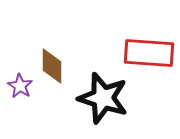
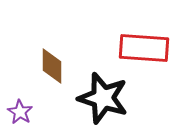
red rectangle: moved 5 px left, 5 px up
purple star: moved 26 px down
